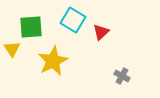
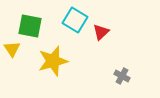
cyan square: moved 2 px right
green square: moved 1 px left, 1 px up; rotated 15 degrees clockwise
yellow star: rotated 12 degrees clockwise
